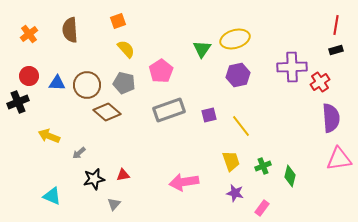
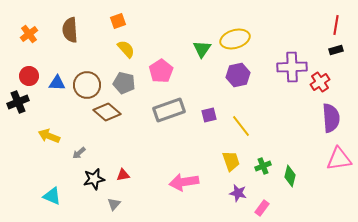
purple star: moved 3 px right
